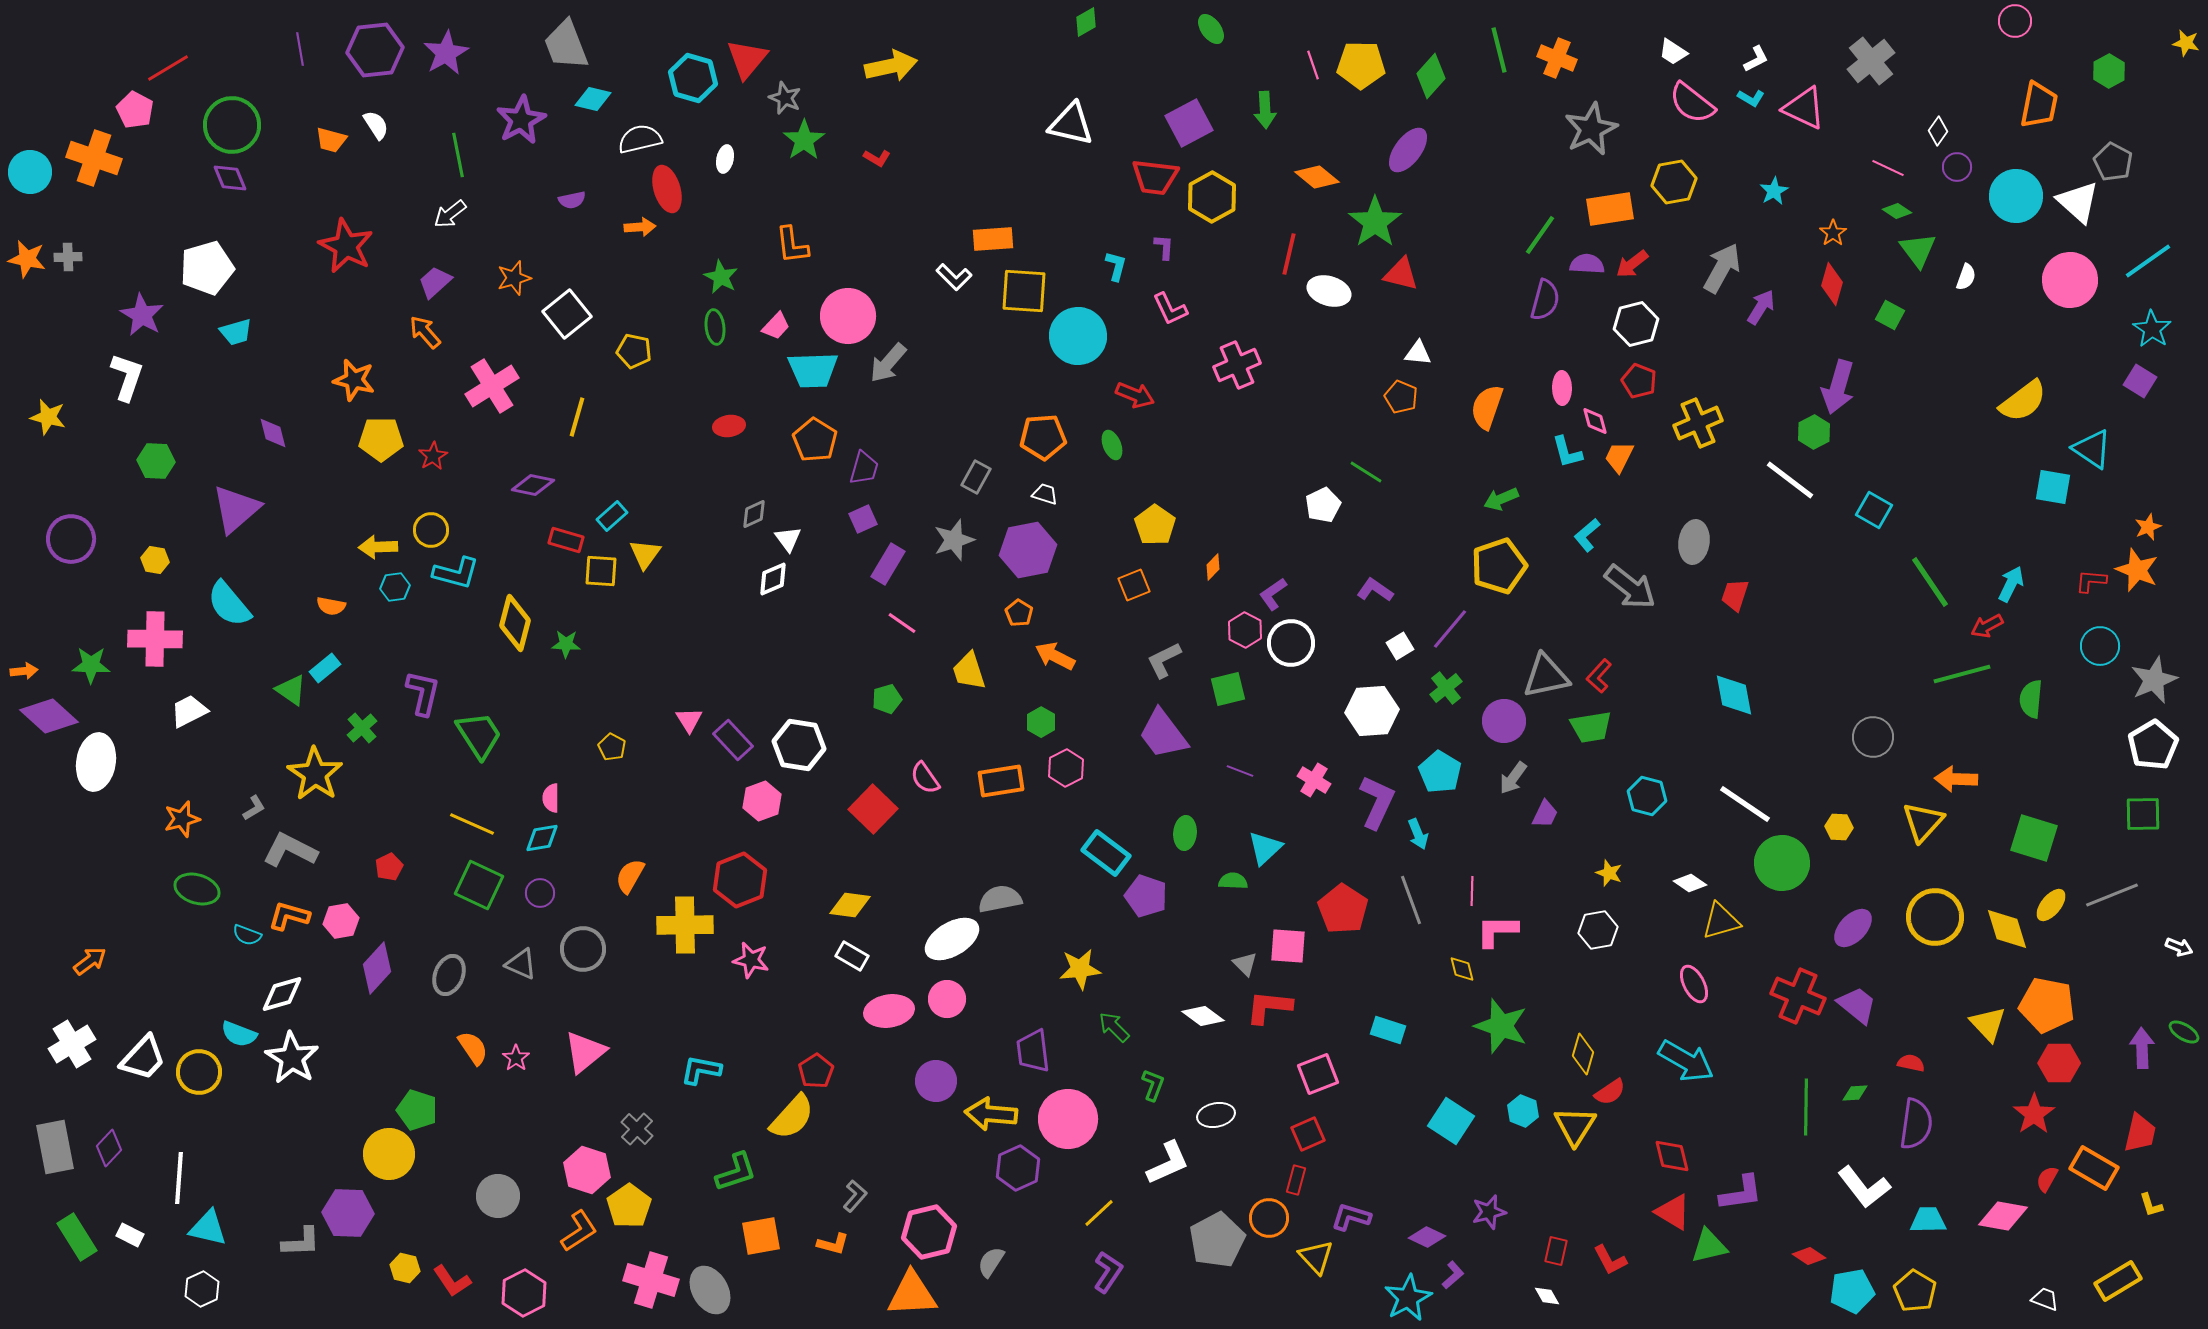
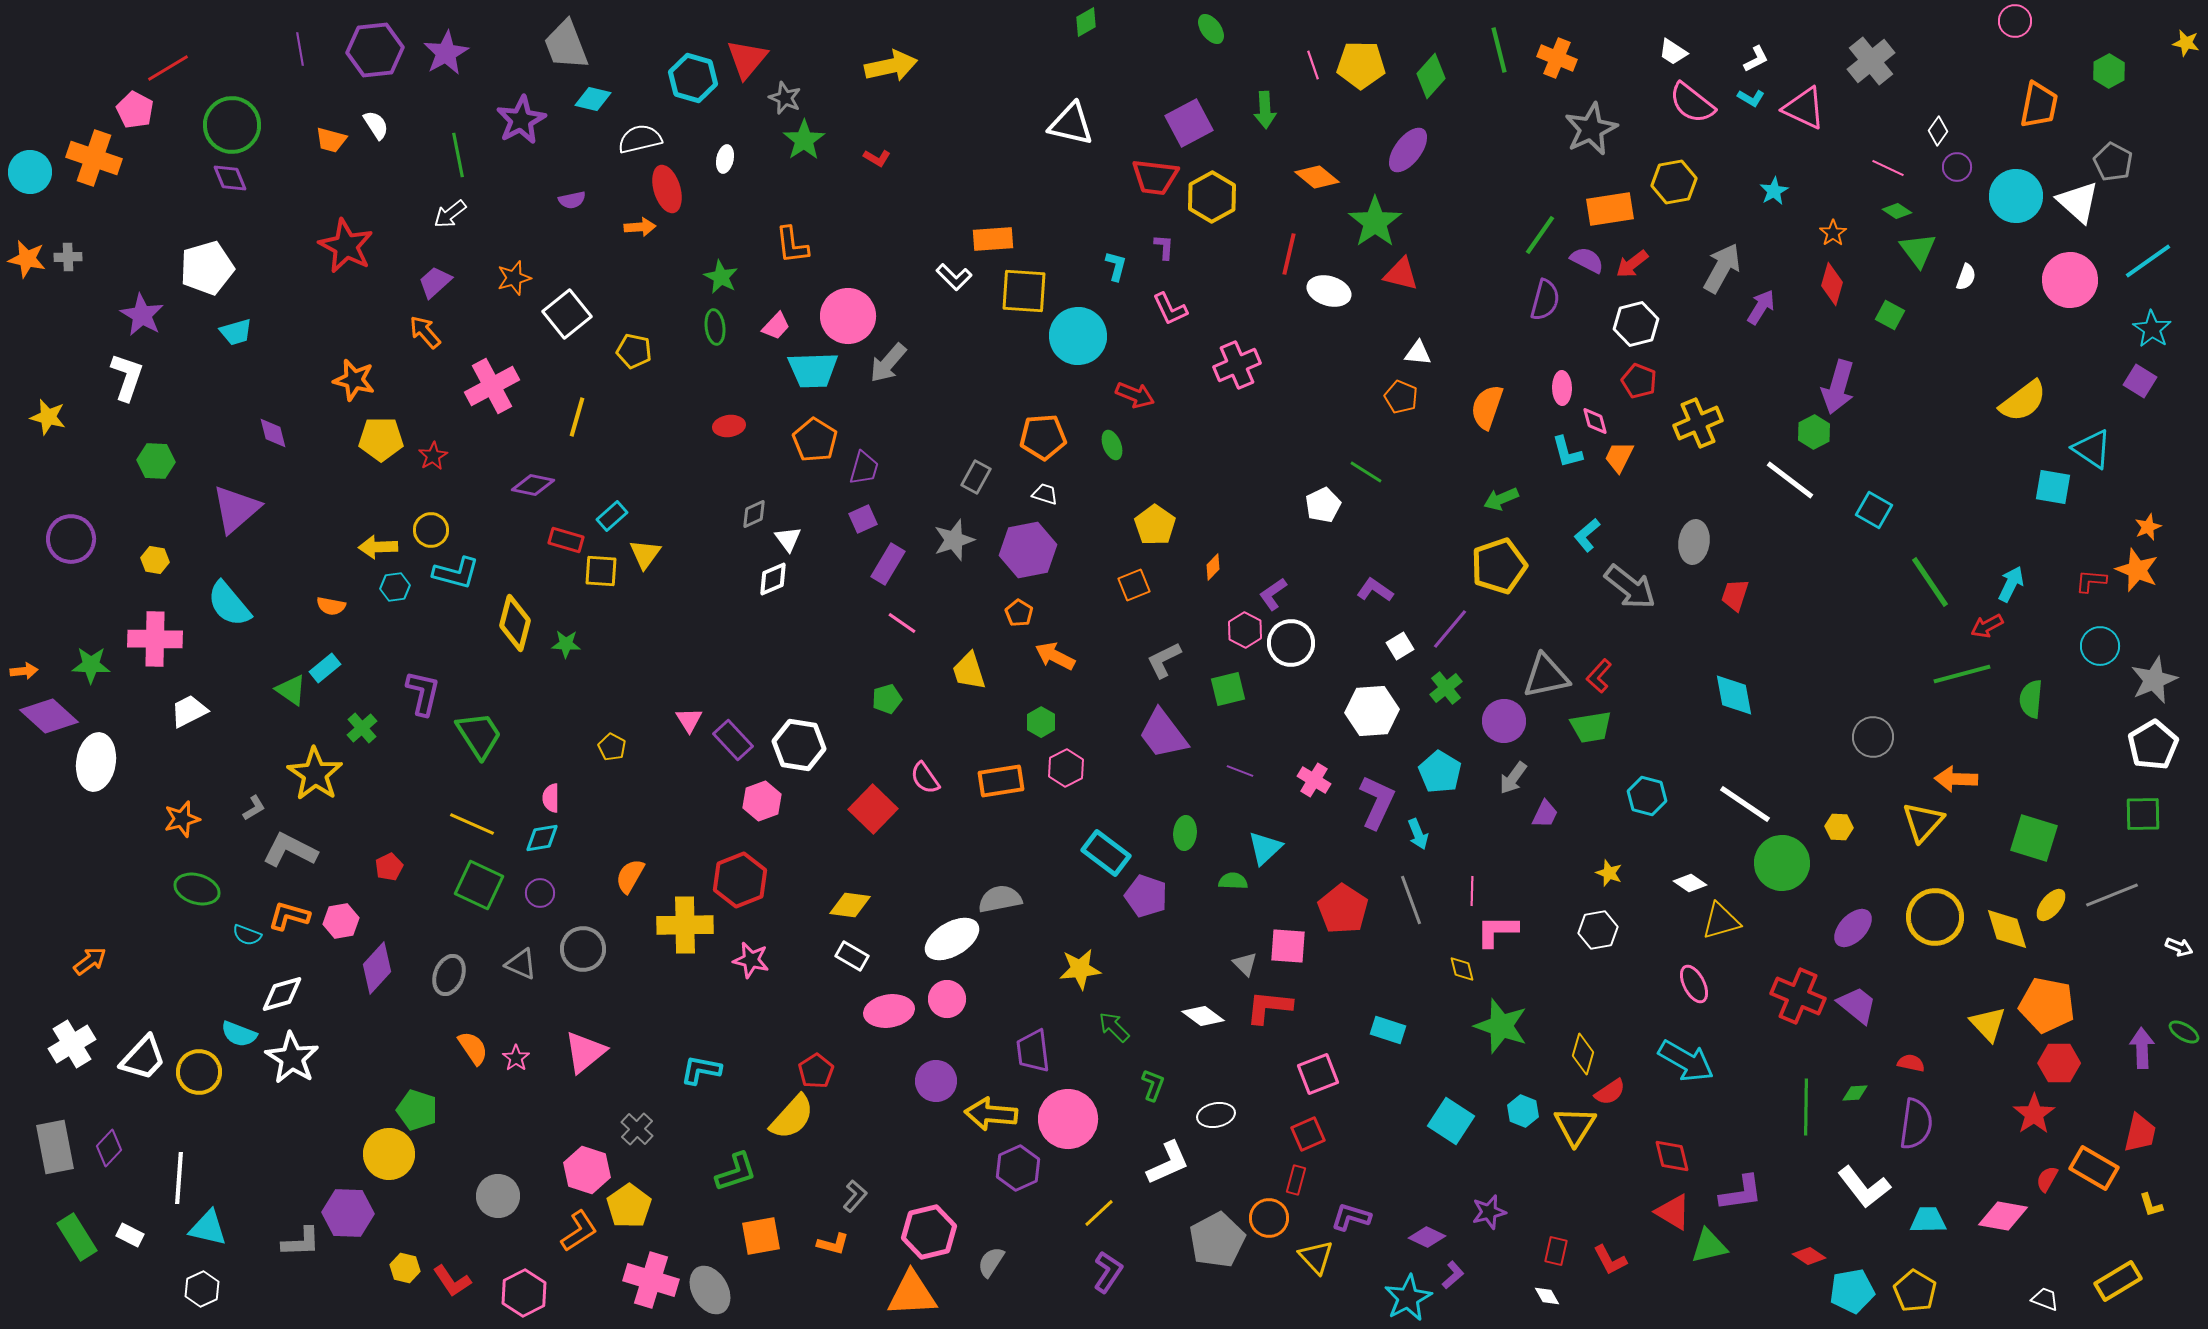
purple semicircle at (1587, 264): moved 4 px up; rotated 24 degrees clockwise
pink cross at (492, 386): rotated 4 degrees clockwise
